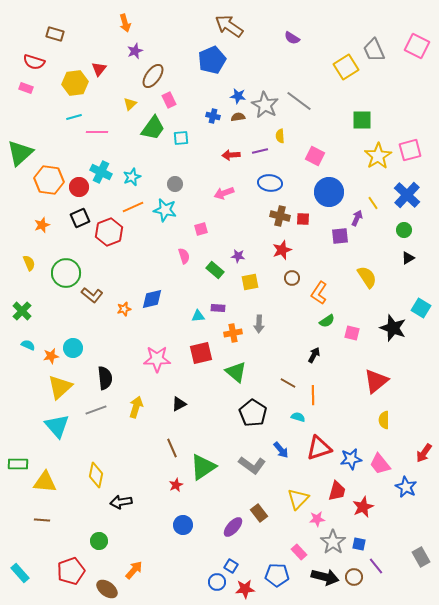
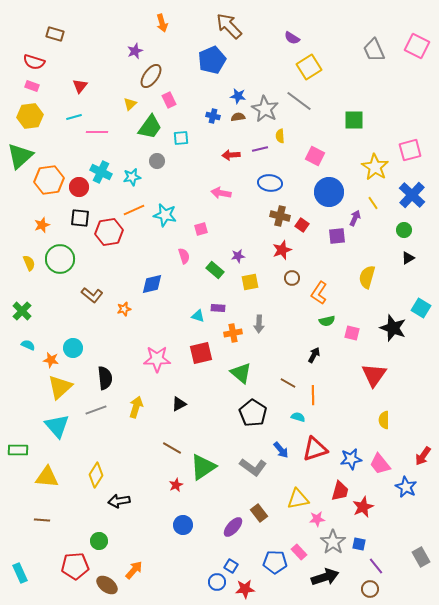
orange arrow at (125, 23): moved 37 px right
brown arrow at (229, 26): rotated 12 degrees clockwise
yellow square at (346, 67): moved 37 px left
red triangle at (99, 69): moved 19 px left, 17 px down
brown ellipse at (153, 76): moved 2 px left
yellow hexagon at (75, 83): moved 45 px left, 33 px down
pink rectangle at (26, 88): moved 6 px right, 2 px up
gray star at (265, 105): moved 4 px down
green square at (362, 120): moved 8 px left
green trapezoid at (153, 128): moved 3 px left, 1 px up
purple line at (260, 151): moved 2 px up
green triangle at (20, 153): moved 3 px down
yellow star at (378, 156): moved 3 px left, 11 px down; rotated 8 degrees counterclockwise
cyan star at (132, 177): rotated 12 degrees clockwise
orange hexagon at (49, 180): rotated 16 degrees counterclockwise
gray circle at (175, 184): moved 18 px left, 23 px up
pink arrow at (224, 193): moved 3 px left; rotated 30 degrees clockwise
blue cross at (407, 195): moved 5 px right
orange line at (133, 207): moved 1 px right, 3 px down
cyan star at (165, 210): moved 5 px down
black square at (80, 218): rotated 30 degrees clockwise
purple arrow at (357, 218): moved 2 px left
red square at (303, 219): moved 1 px left, 6 px down; rotated 32 degrees clockwise
red hexagon at (109, 232): rotated 12 degrees clockwise
purple square at (340, 236): moved 3 px left
purple star at (238, 256): rotated 16 degrees counterclockwise
green circle at (66, 273): moved 6 px left, 14 px up
yellow semicircle at (367, 277): rotated 130 degrees counterclockwise
blue diamond at (152, 299): moved 15 px up
cyan triangle at (198, 316): rotated 24 degrees clockwise
green semicircle at (327, 321): rotated 21 degrees clockwise
orange star at (51, 356): moved 4 px down; rotated 21 degrees clockwise
green triangle at (236, 372): moved 5 px right, 1 px down
red triangle at (376, 381): moved 2 px left, 6 px up; rotated 16 degrees counterclockwise
brown line at (172, 448): rotated 36 degrees counterclockwise
red triangle at (319, 448): moved 4 px left, 1 px down
red arrow at (424, 453): moved 1 px left, 3 px down
green rectangle at (18, 464): moved 14 px up
gray L-shape at (252, 465): moved 1 px right, 2 px down
yellow diamond at (96, 475): rotated 20 degrees clockwise
yellow triangle at (45, 482): moved 2 px right, 5 px up
red trapezoid at (337, 491): moved 3 px right
yellow triangle at (298, 499): rotated 35 degrees clockwise
black arrow at (121, 502): moved 2 px left, 1 px up
red pentagon at (71, 571): moved 4 px right, 5 px up; rotated 16 degrees clockwise
cyan rectangle at (20, 573): rotated 18 degrees clockwise
blue pentagon at (277, 575): moved 2 px left, 13 px up
black arrow at (325, 577): rotated 32 degrees counterclockwise
brown circle at (354, 577): moved 16 px right, 12 px down
brown ellipse at (107, 589): moved 4 px up
